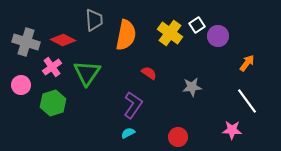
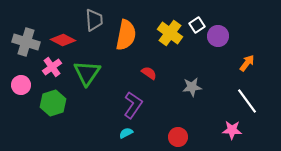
cyan semicircle: moved 2 px left
